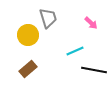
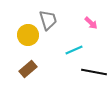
gray trapezoid: moved 2 px down
cyan line: moved 1 px left, 1 px up
black line: moved 2 px down
